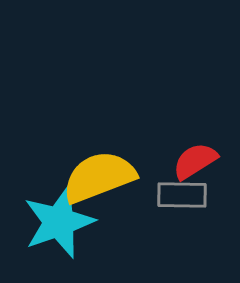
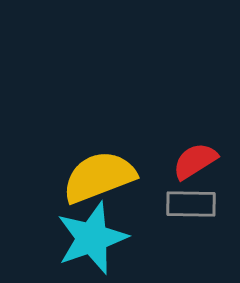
gray rectangle: moved 9 px right, 9 px down
cyan star: moved 33 px right, 16 px down
